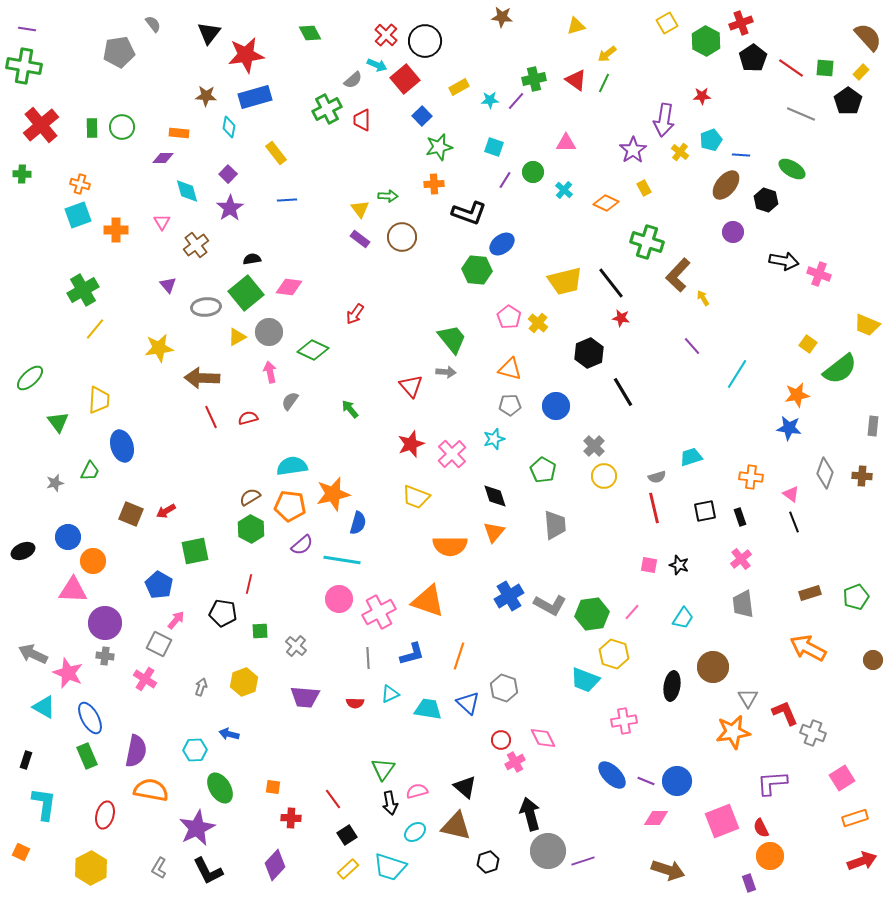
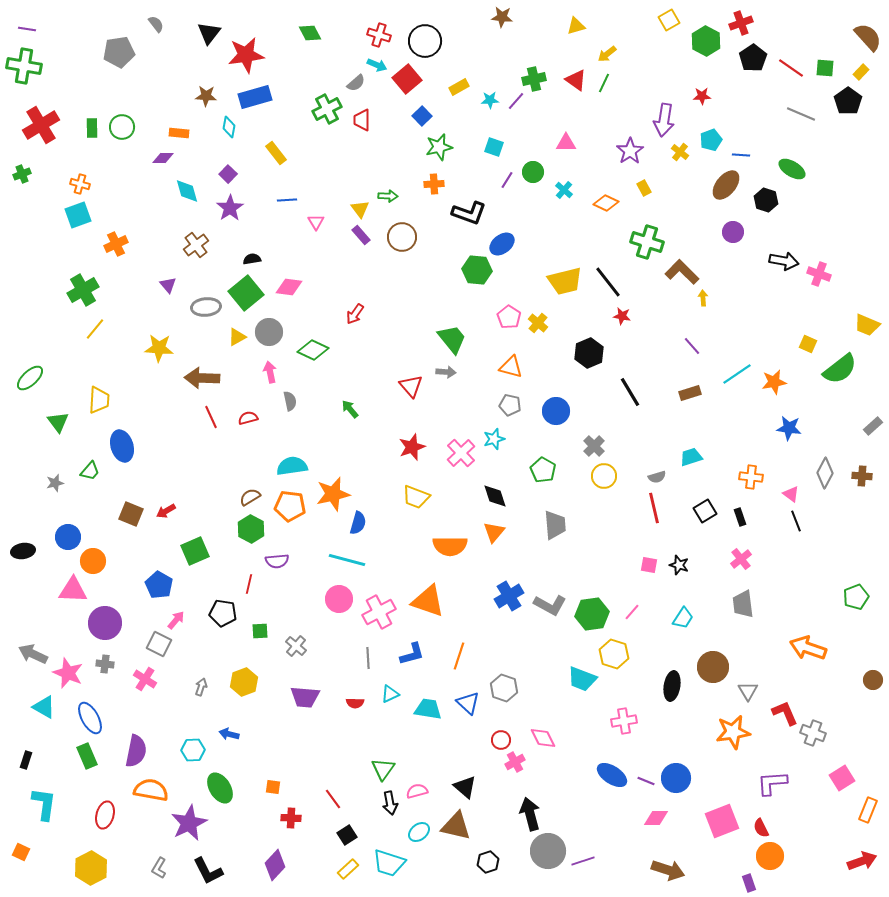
yellow square at (667, 23): moved 2 px right, 3 px up
gray semicircle at (153, 24): moved 3 px right
red cross at (386, 35): moved 7 px left; rotated 25 degrees counterclockwise
red square at (405, 79): moved 2 px right
gray semicircle at (353, 80): moved 3 px right, 3 px down
red cross at (41, 125): rotated 9 degrees clockwise
purple star at (633, 150): moved 3 px left, 1 px down
green cross at (22, 174): rotated 24 degrees counterclockwise
purple line at (505, 180): moved 2 px right
pink triangle at (162, 222): moved 154 px right
orange cross at (116, 230): moved 14 px down; rotated 25 degrees counterclockwise
purple rectangle at (360, 239): moved 1 px right, 4 px up; rotated 12 degrees clockwise
brown L-shape at (678, 275): moved 4 px right, 3 px up; rotated 92 degrees clockwise
black line at (611, 283): moved 3 px left, 1 px up
yellow arrow at (703, 298): rotated 28 degrees clockwise
red star at (621, 318): moved 1 px right, 2 px up
yellow square at (808, 344): rotated 12 degrees counterclockwise
yellow star at (159, 348): rotated 12 degrees clockwise
orange triangle at (510, 369): moved 1 px right, 2 px up
cyan line at (737, 374): rotated 24 degrees clockwise
black line at (623, 392): moved 7 px right
orange star at (797, 395): moved 23 px left, 13 px up
gray semicircle at (290, 401): rotated 132 degrees clockwise
gray pentagon at (510, 405): rotated 15 degrees clockwise
blue circle at (556, 406): moved 5 px down
gray rectangle at (873, 426): rotated 42 degrees clockwise
red star at (411, 444): moved 1 px right, 3 px down
pink cross at (452, 454): moved 9 px right, 1 px up
green trapezoid at (90, 471): rotated 15 degrees clockwise
gray diamond at (825, 473): rotated 8 degrees clockwise
black square at (705, 511): rotated 20 degrees counterclockwise
black line at (794, 522): moved 2 px right, 1 px up
purple semicircle at (302, 545): moved 25 px left, 16 px down; rotated 35 degrees clockwise
black ellipse at (23, 551): rotated 15 degrees clockwise
green square at (195, 551): rotated 12 degrees counterclockwise
cyan line at (342, 560): moved 5 px right; rotated 6 degrees clockwise
brown rectangle at (810, 593): moved 120 px left, 200 px up
orange arrow at (808, 648): rotated 9 degrees counterclockwise
gray cross at (105, 656): moved 8 px down
brown circle at (873, 660): moved 20 px down
cyan trapezoid at (585, 680): moved 3 px left, 1 px up
gray triangle at (748, 698): moved 7 px up
cyan hexagon at (195, 750): moved 2 px left
blue ellipse at (612, 775): rotated 12 degrees counterclockwise
blue circle at (677, 781): moved 1 px left, 3 px up
orange rectangle at (855, 818): moved 13 px right, 8 px up; rotated 50 degrees counterclockwise
purple star at (197, 828): moved 8 px left, 5 px up
cyan ellipse at (415, 832): moved 4 px right
cyan trapezoid at (390, 867): moved 1 px left, 4 px up
